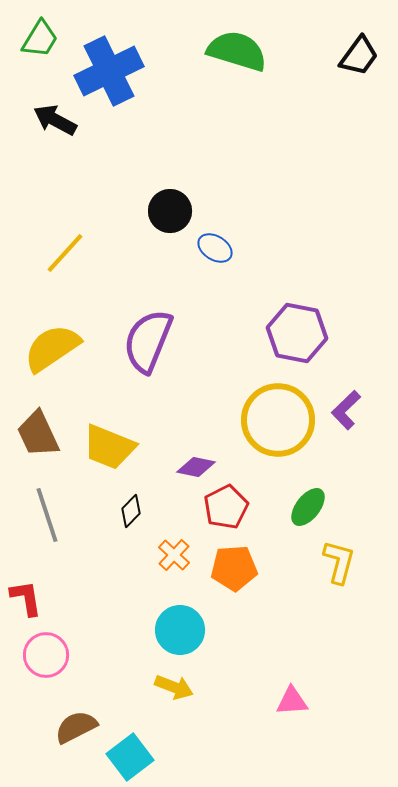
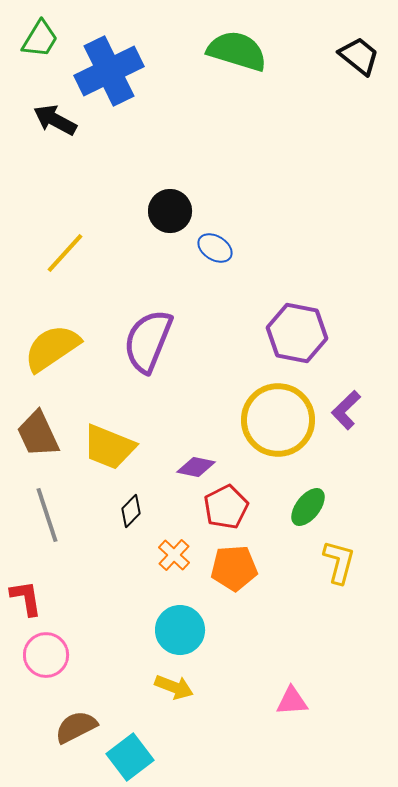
black trapezoid: rotated 87 degrees counterclockwise
